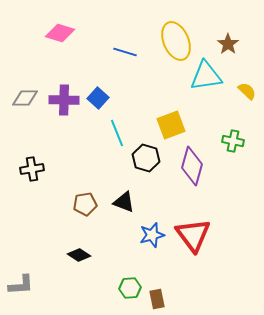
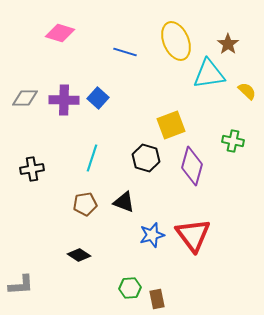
cyan triangle: moved 3 px right, 2 px up
cyan line: moved 25 px left, 25 px down; rotated 40 degrees clockwise
